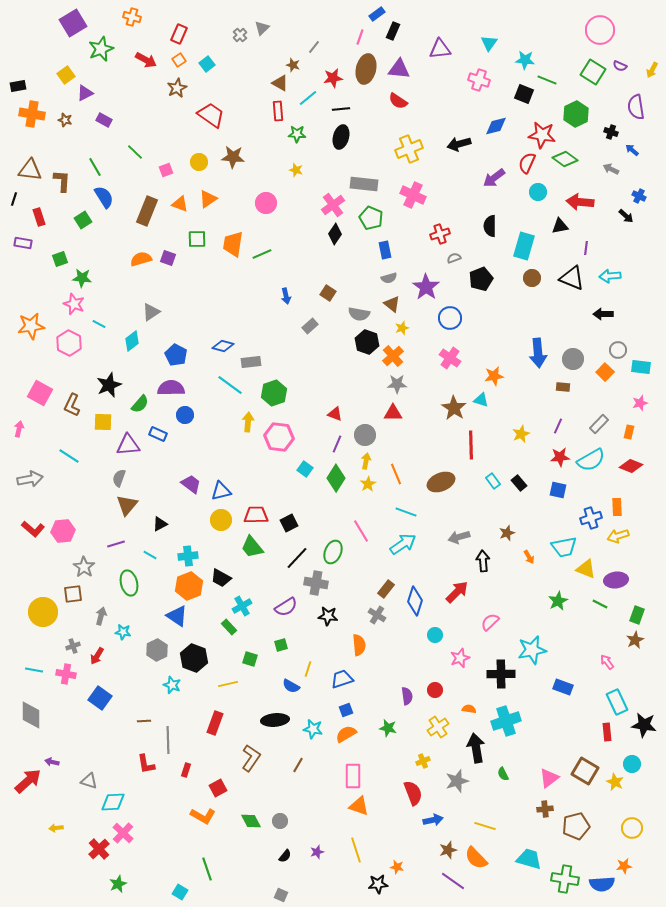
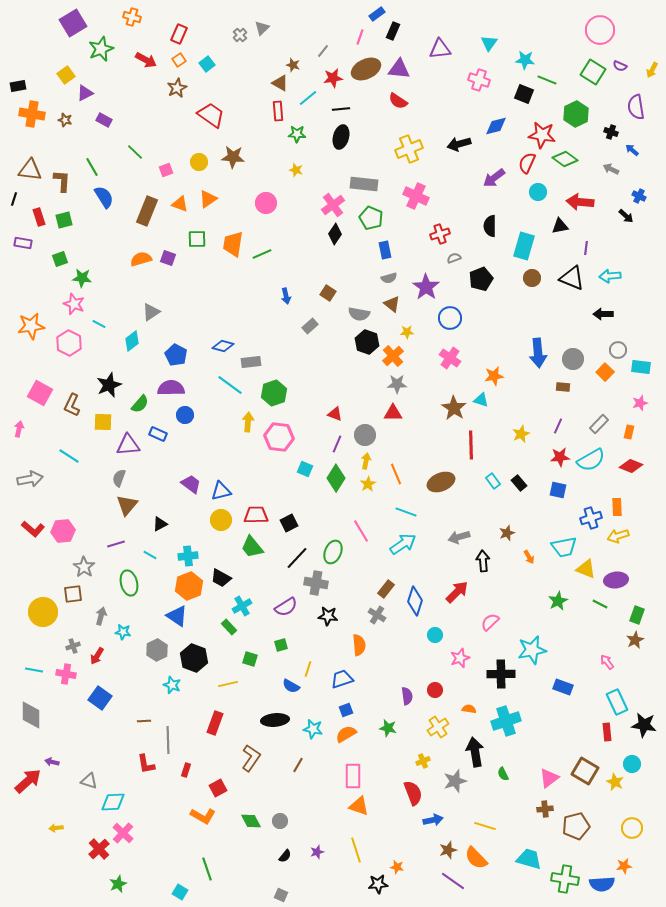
gray line at (314, 47): moved 9 px right, 4 px down
brown ellipse at (366, 69): rotated 52 degrees clockwise
green line at (95, 167): moved 3 px left
pink cross at (413, 195): moved 3 px right, 1 px down
green square at (83, 220): moved 19 px left; rotated 18 degrees clockwise
yellow star at (402, 328): moved 5 px right, 4 px down; rotated 16 degrees clockwise
cyan square at (305, 469): rotated 14 degrees counterclockwise
black arrow at (476, 748): moved 1 px left, 4 px down
gray star at (457, 781): moved 2 px left
